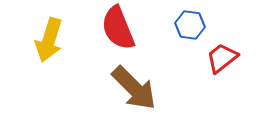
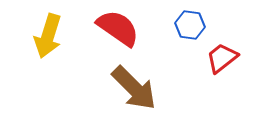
red semicircle: rotated 147 degrees clockwise
yellow arrow: moved 1 px left, 4 px up
